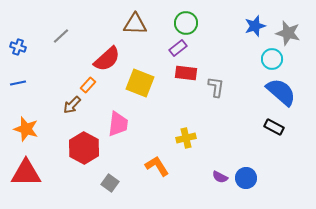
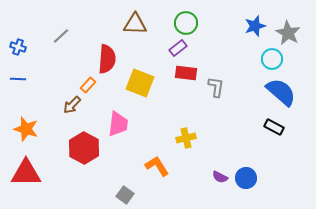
gray star: rotated 15 degrees clockwise
red semicircle: rotated 44 degrees counterclockwise
blue line: moved 4 px up; rotated 14 degrees clockwise
gray square: moved 15 px right, 12 px down
